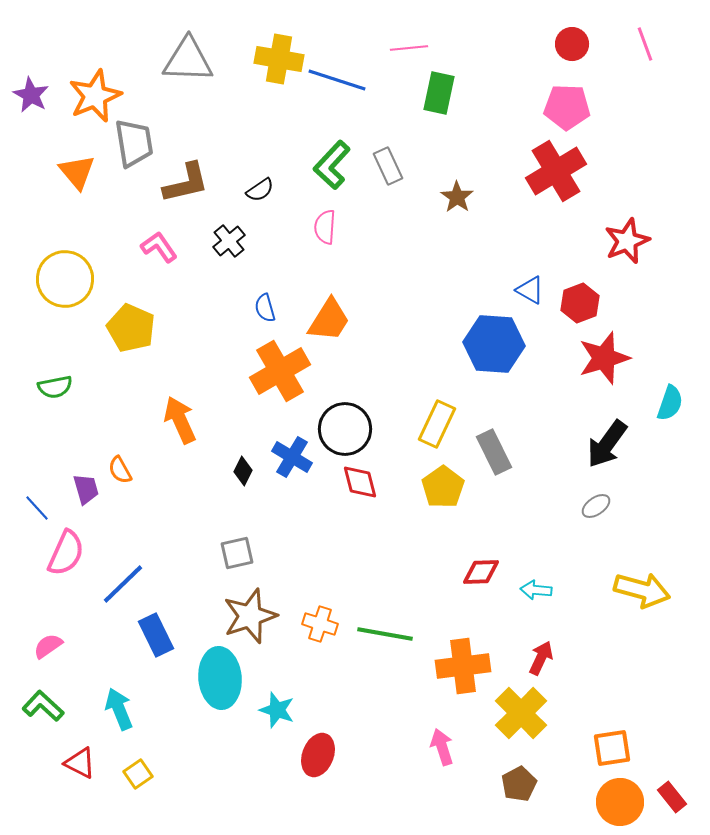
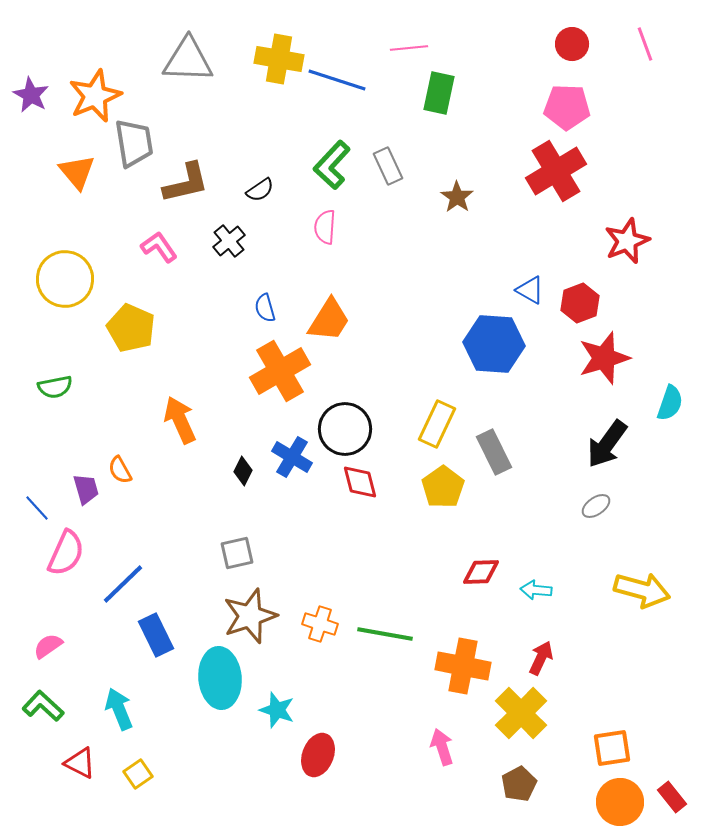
orange cross at (463, 666): rotated 18 degrees clockwise
